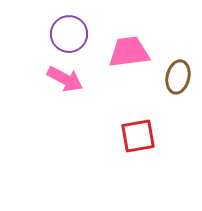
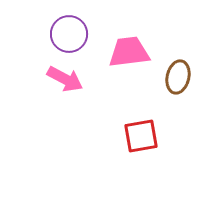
red square: moved 3 px right
